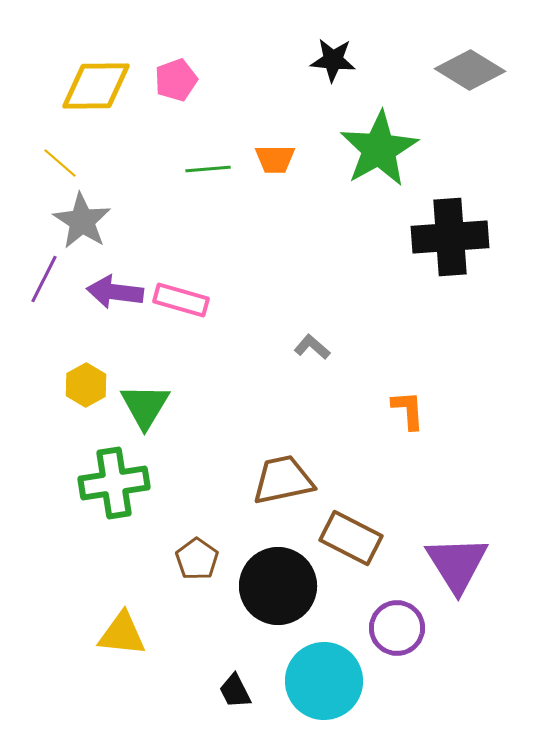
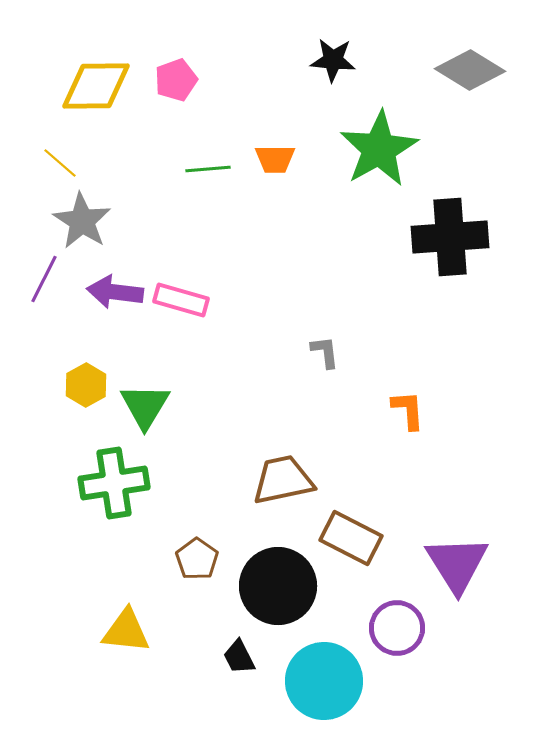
gray L-shape: moved 13 px right, 5 px down; rotated 42 degrees clockwise
yellow triangle: moved 4 px right, 3 px up
black trapezoid: moved 4 px right, 34 px up
